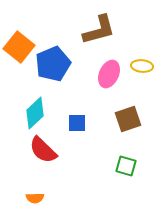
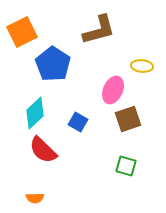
orange square: moved 3 px right, 15 px up; rotated 24 degrees clockwise
blue pentagon: rotated 16 degrees counterclockwise
pink ellipse: moved 4 px right, 16 px down
blue square: moved 1 px right, 1 px up; rotated 30 degrees clockwise
